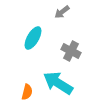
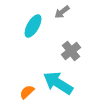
cyan ellipse: moved 12 px up
gray cross: rotated 24 degrees clockwise
orange semicircle: rotated 147 degrees counterclockwise
